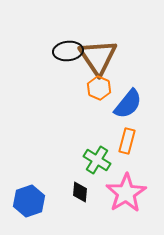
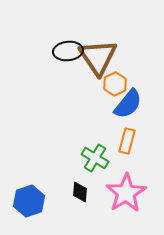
orange hexagon: moved 16 px right, 4 px up; rotated 10 degrees clockwise
green cross: moved 2 px left, 2 px up
